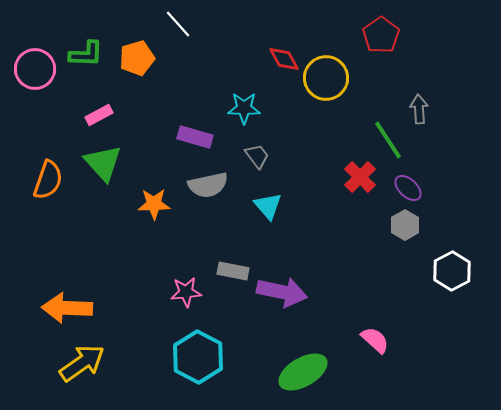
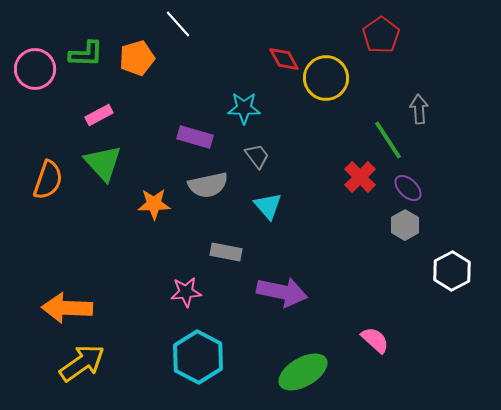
gray rectangle: moved 7 px left, 19 px up
